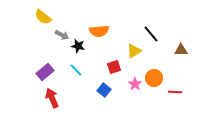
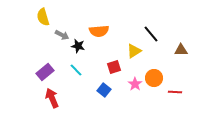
yellow semicircle: rotated 36 degrees clockwise
